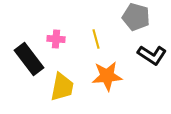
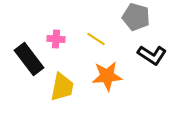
yellow line: rotated 42 degrees counterclockwise
